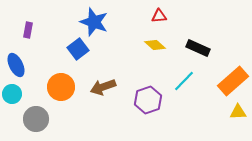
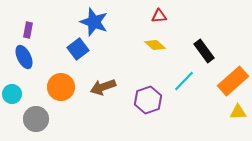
black rectangle: moved 6 px right, 3 px down; rotated 30 degrees clockwise
blue ellipse: moved 8 px right, 8 px up
